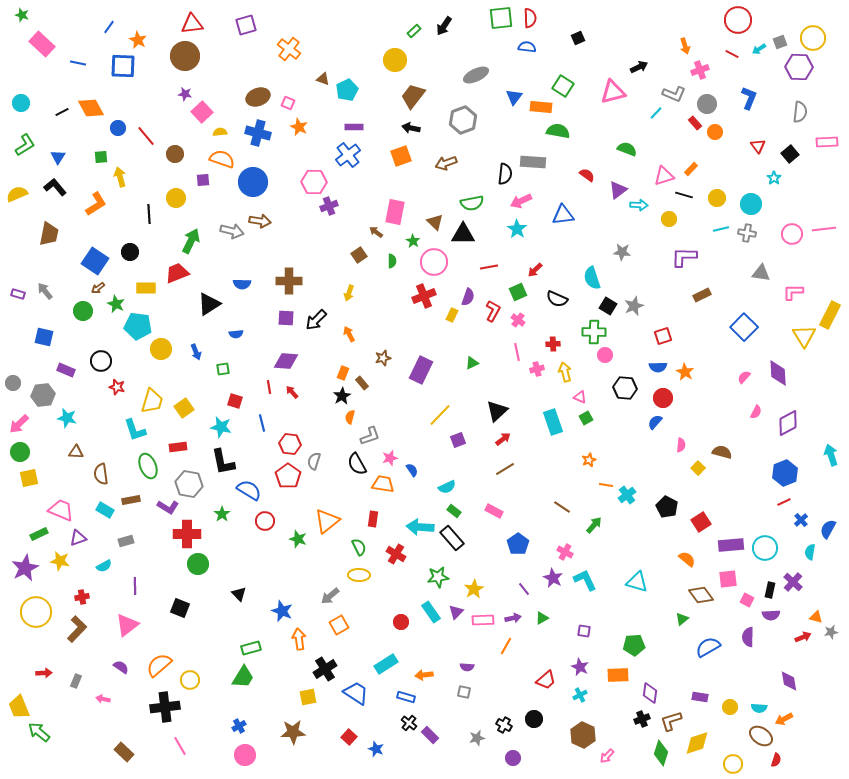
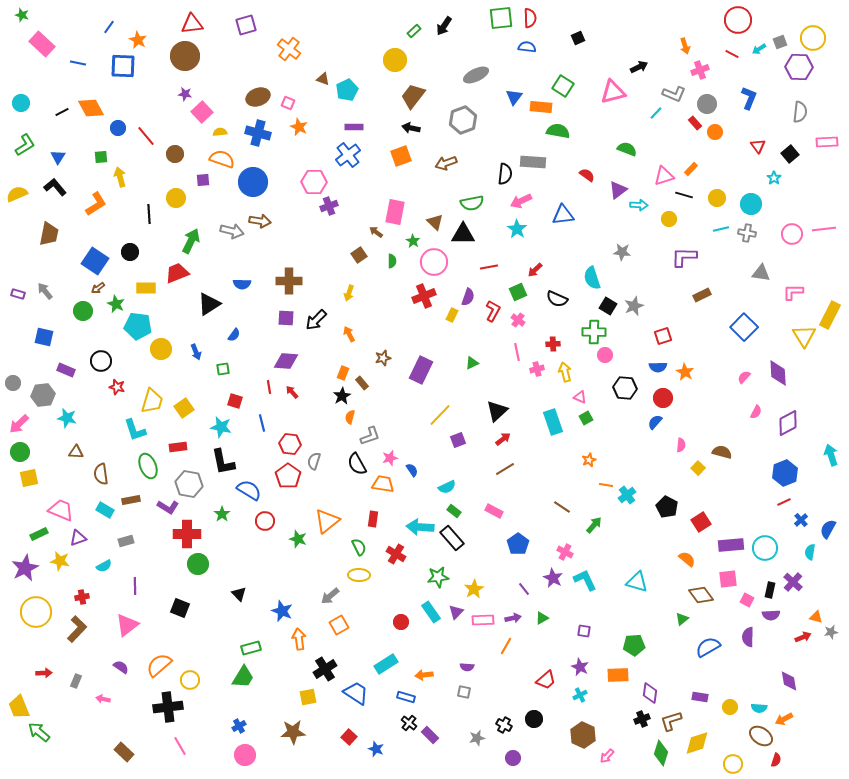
blue semicircle at (236, 334): moved 2 px left, 1 px down; rotated 48 degrees counterclockwise
black cross at (165, 707): moved 3 px right
